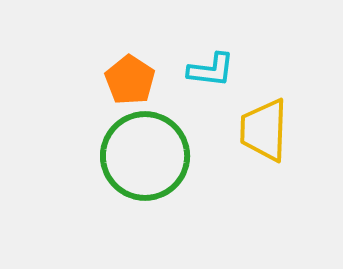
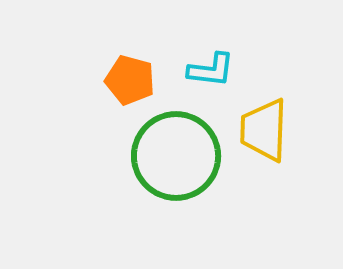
orange pentagon: rotated 18 degrees counterclockwise
green circle: moved 31 px right
